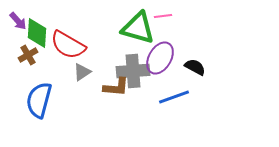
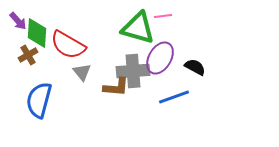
gray triangle: rotated 36 degrees counterclockwise
